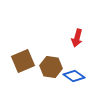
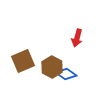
brown hexagon: moved 1 px right; rotated 20 degrees clockwise
blue diamond: moved 8 px left, 2 px up
